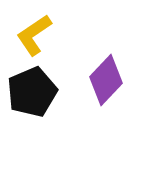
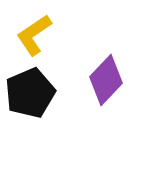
black pentagon: moved 2 px left, 1 px down
